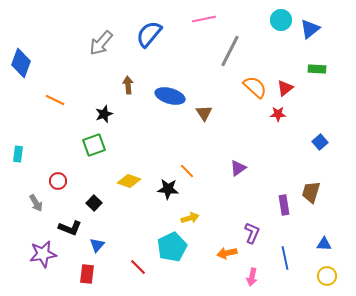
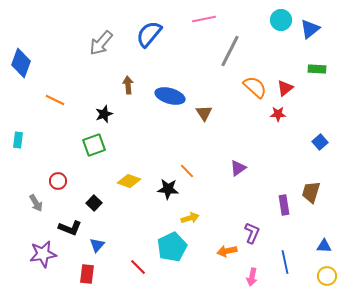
cyan rectangle at (18, 154): moved 14 px up
blue triangle at (324, 244): moved 2 px down
orange arrow at (227, 253): moved 2 px up
blue line at (285, 258): moved 4 px down
